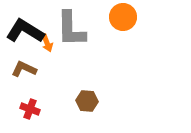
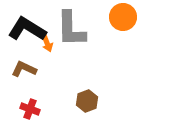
black L-shape: moved 2 px right, 2 px up
brown hexagon: rotated 25 degrees counterclockwise
